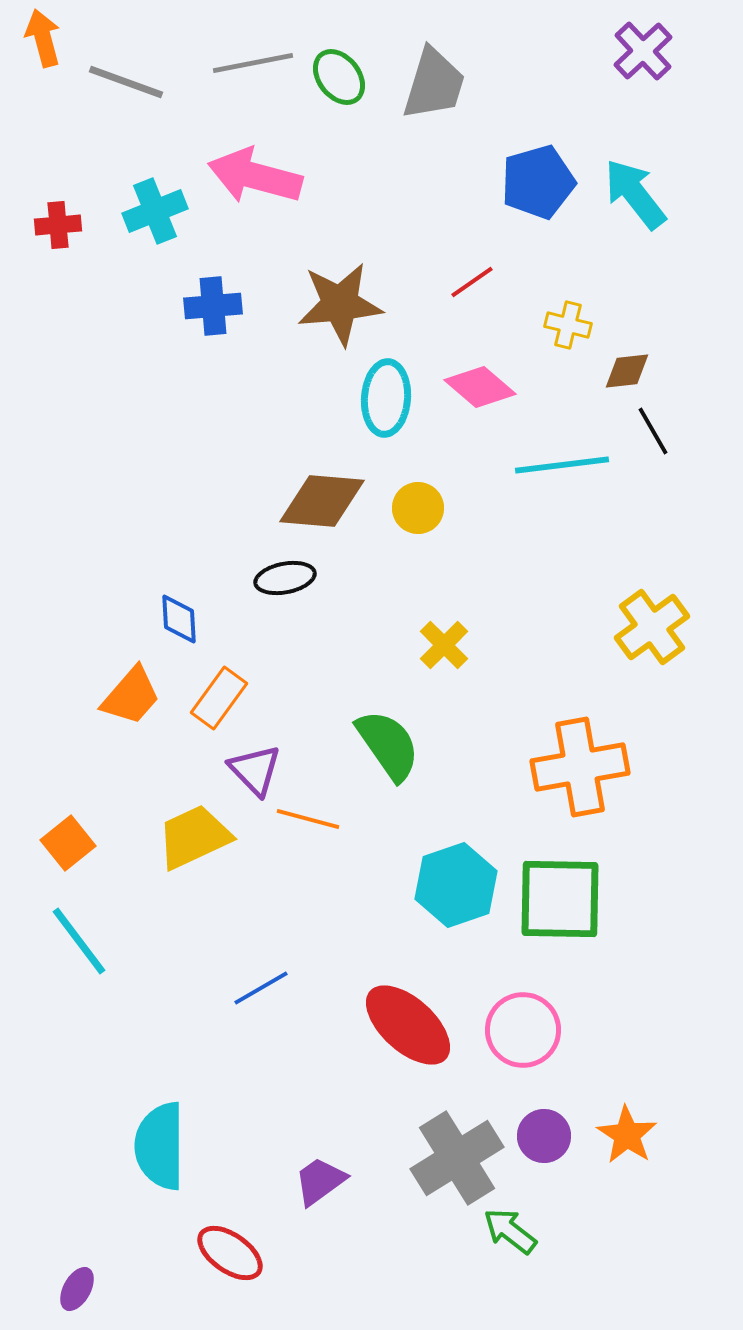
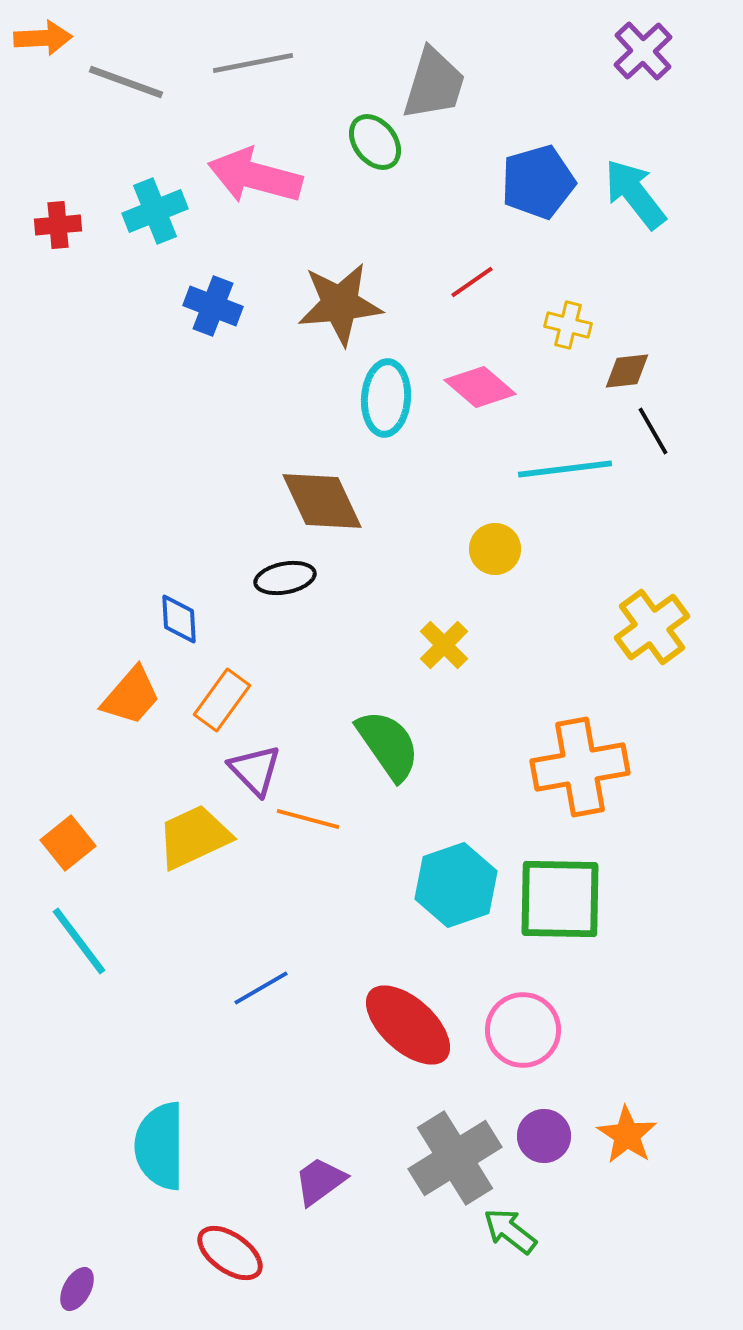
orange arrow at (43, 38): rotated 102 degrees clockwise
green ellipse at (339, 77): moved 36 px right, 65 px down
blue cross at (213, 306): rotated 26 degrees clockwise
cyan line at (562, 465): moved 3 px right, 4 px down
brown diamond at (322, 501): rotated 60 degrees clockwise
yellow circle at (418, 508): moved 77 px right, 41 px down
orange rectangle at (219, 698): moved 3 px right, 2 px down
gray cross at (457, 1158): moved 2 px left
